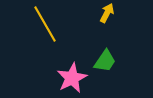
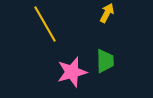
green trapezoid: rotated 35 degrees counterclockwise
pink star: moved 6 px up; rotated 12 degrees clockwise
